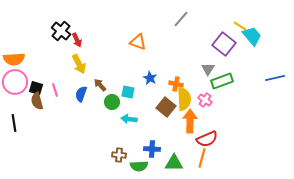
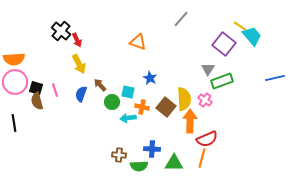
orange cross: moved 34 px left, 23 px down
cyan arrow: moved 1 px left, 1 px up; rotated 14 degrees counterclockwise
